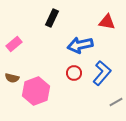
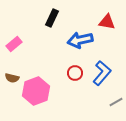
blue arrow: moved 5 px up
red circle: moved 1 px right
